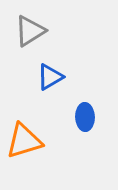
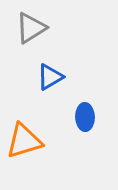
gray triangle: moved 1 px right, 3 px up
